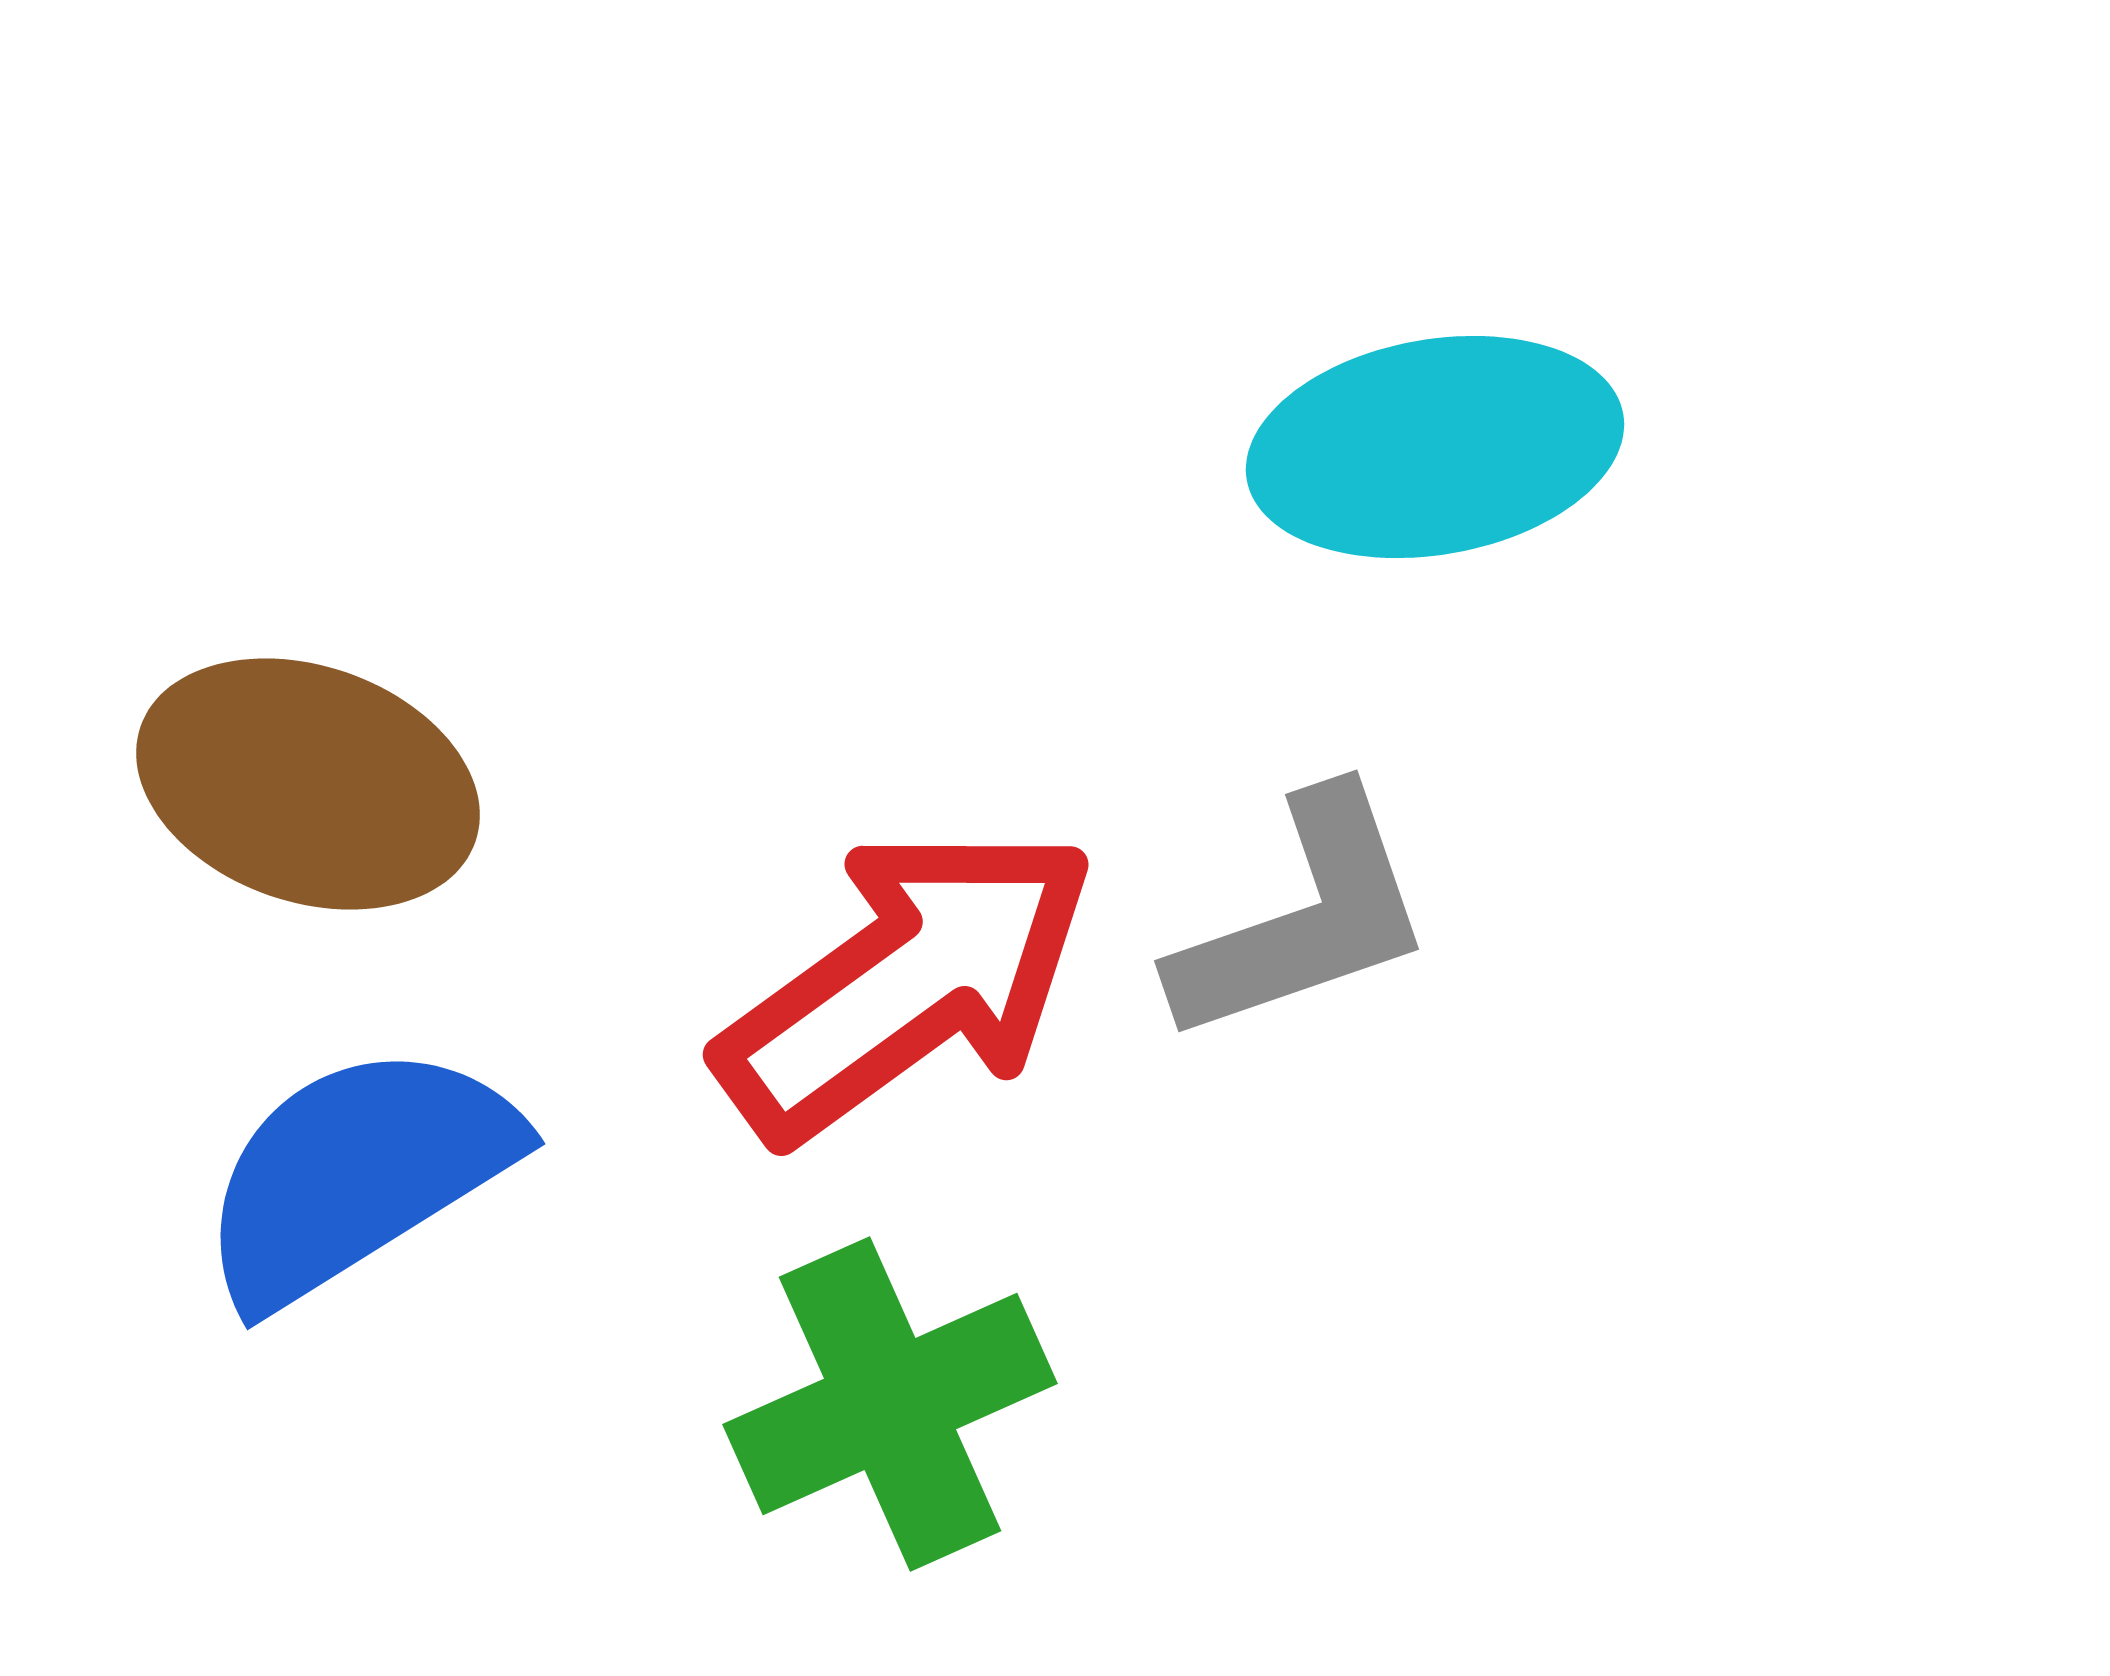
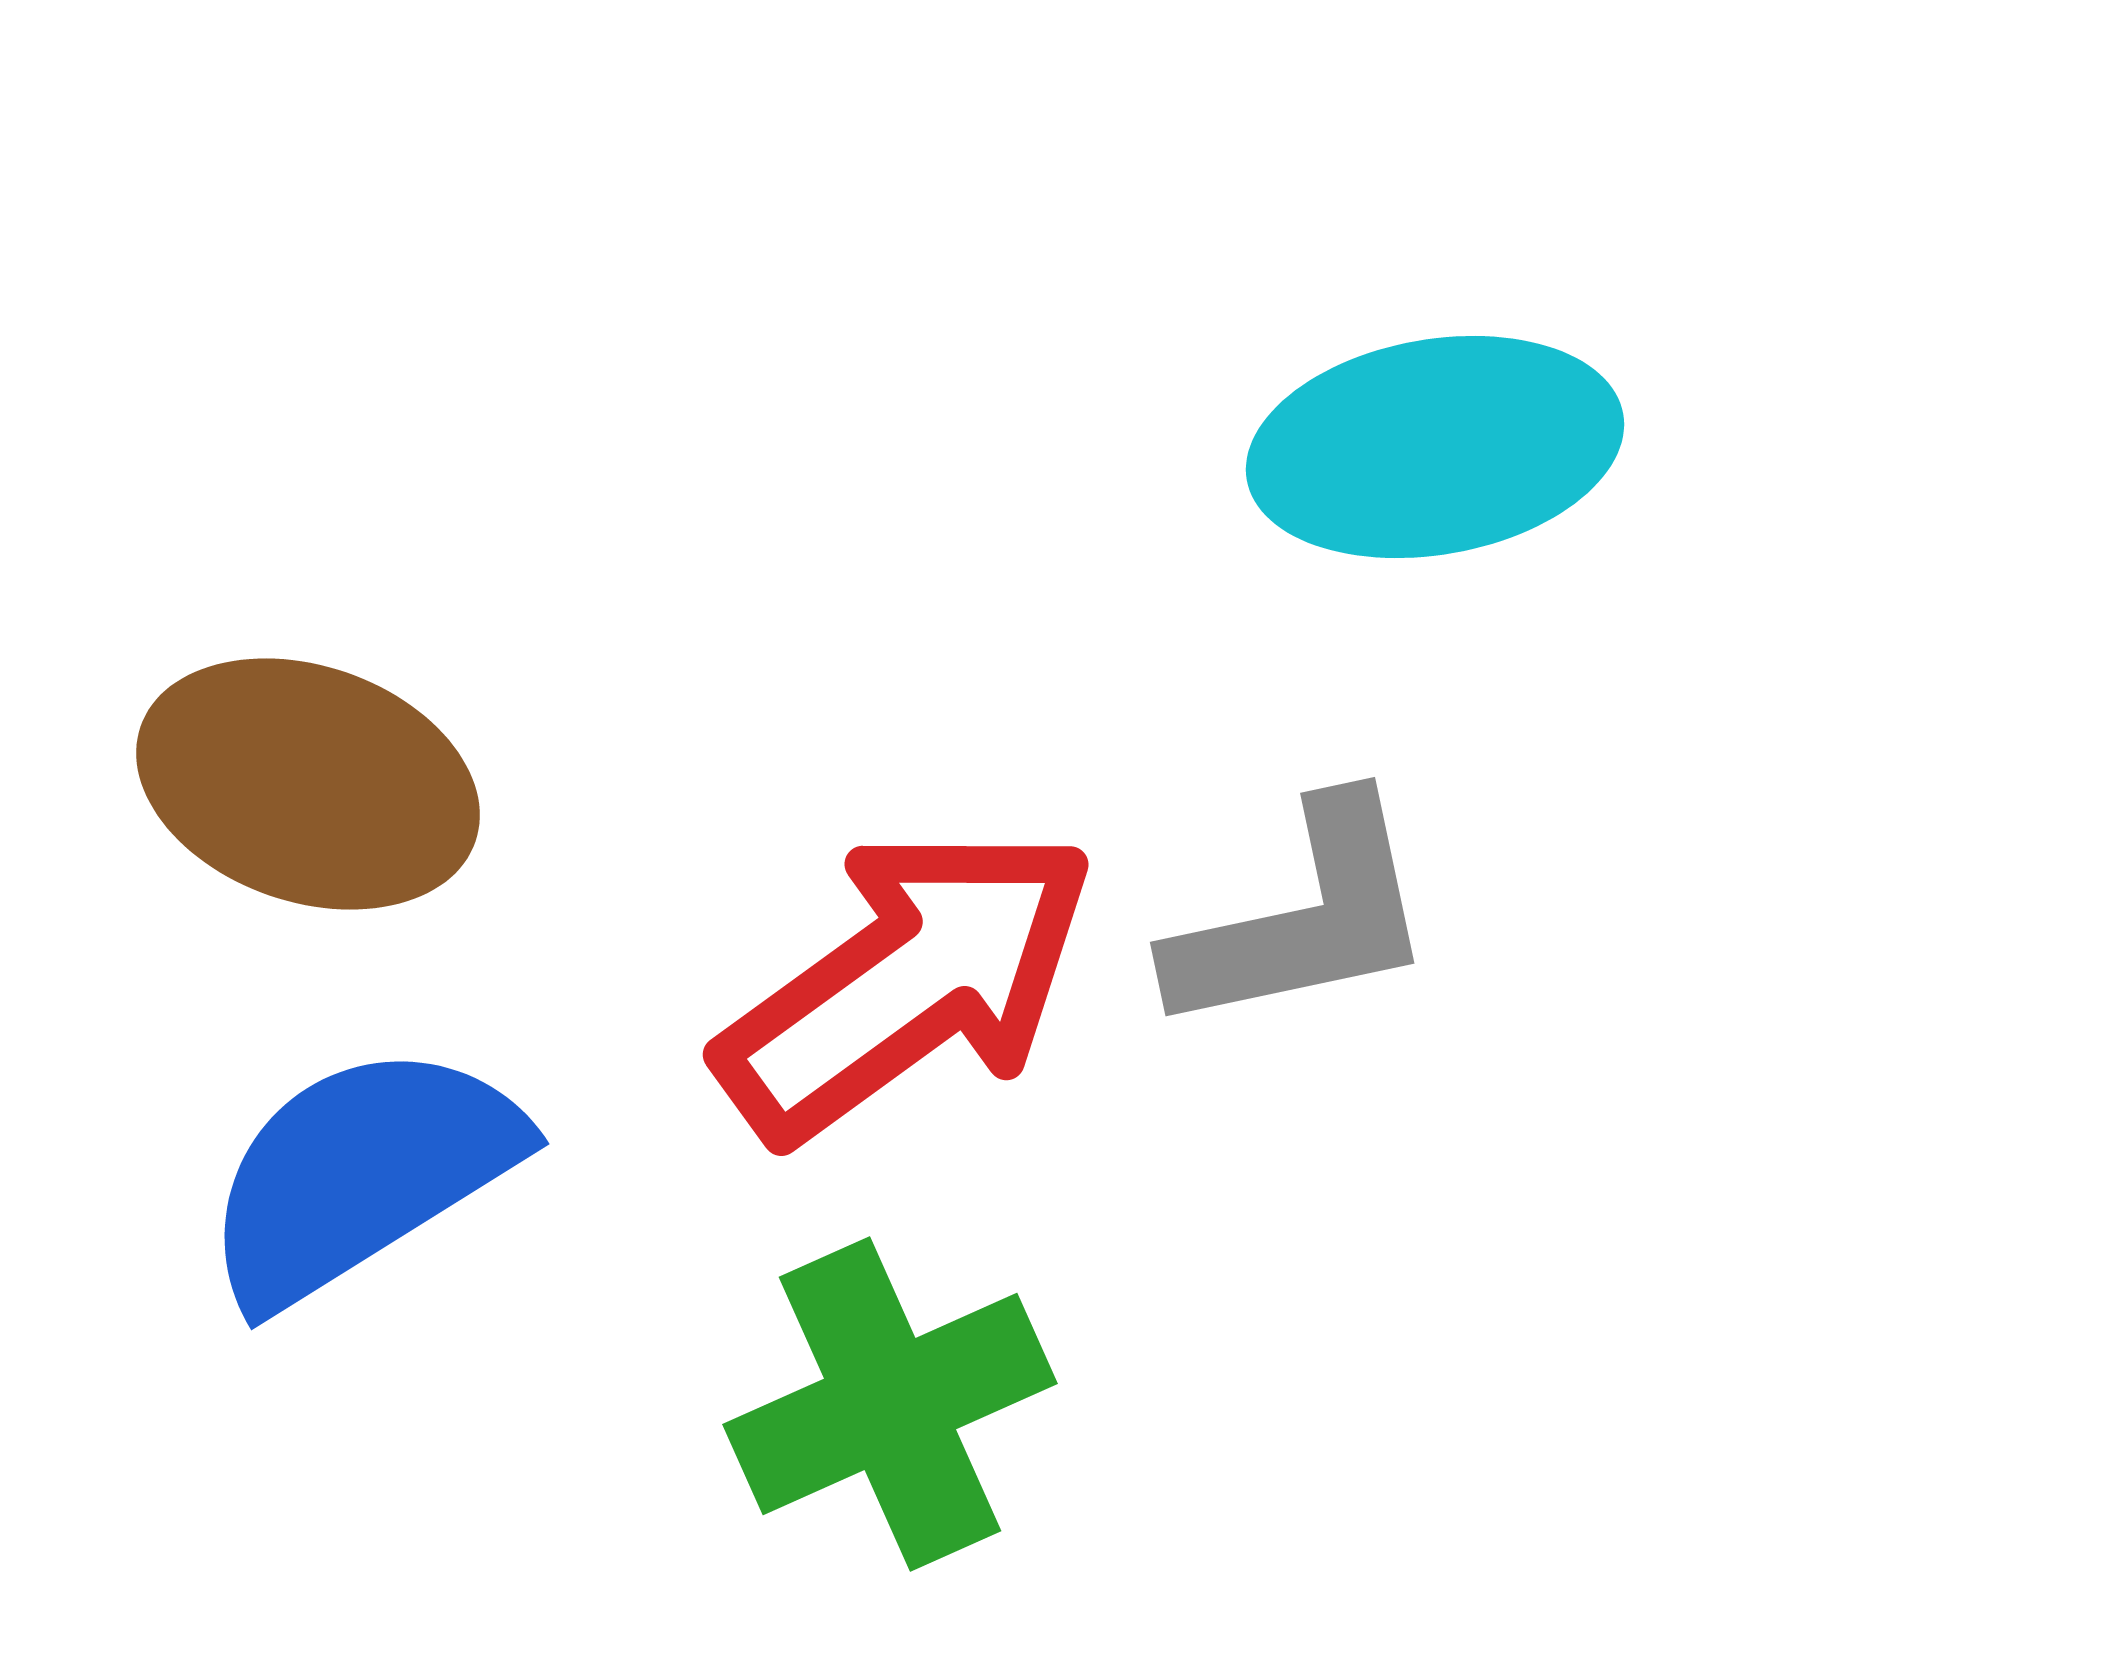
gray L-shape: rotated 7 degrees clockwise
blue semicircle: moved 4 px right
